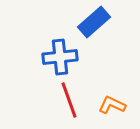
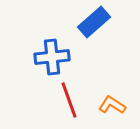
blue cross: moved 8 px left
orange L-shape: rotated 8 degrees clockwise
